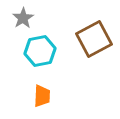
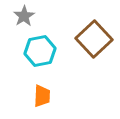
gray star: moved 1 px right, 2 px up
brown square: rotated 15 degrees counterclockwise
